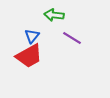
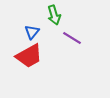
green arrow: rotated 114 degrees counterclockwise
blue triangle: moved 4 px up
